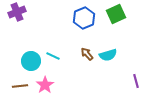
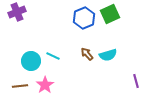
green square: moved 6 px left
